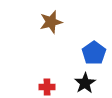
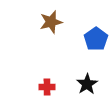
blue pentagon: moved 2 px right, 14 px up
black star: moved 2 px right, 1 px down
